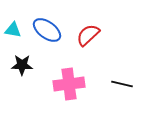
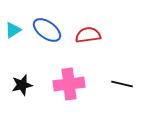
cyan triangle: rotated 42 degrees counterclockwise
red semicircle: rotated 35 degrees clockwise
black star: moved 20 px down; rotated 15 degrees counterclockwise
